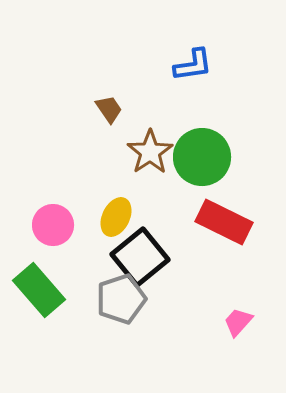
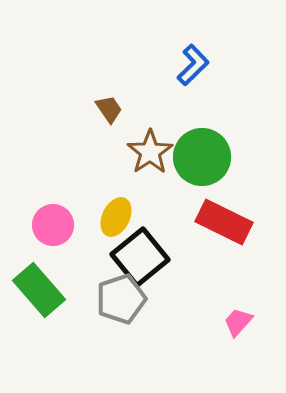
blue L-shape: rotated 36 degrees counterclockwise
